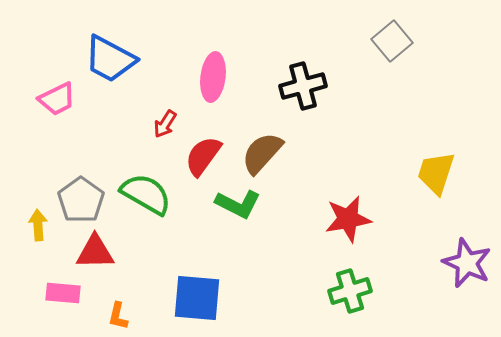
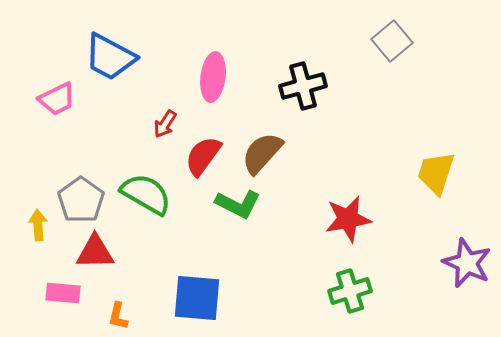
blue trapezoid: moved 2 px up
